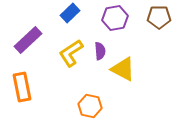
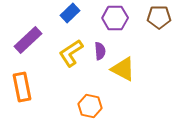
purple hexagon: rotated 10 degrees clockwise
